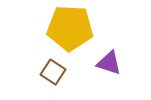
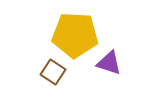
yellow pentagon: moved 5 px right, 7 px down
